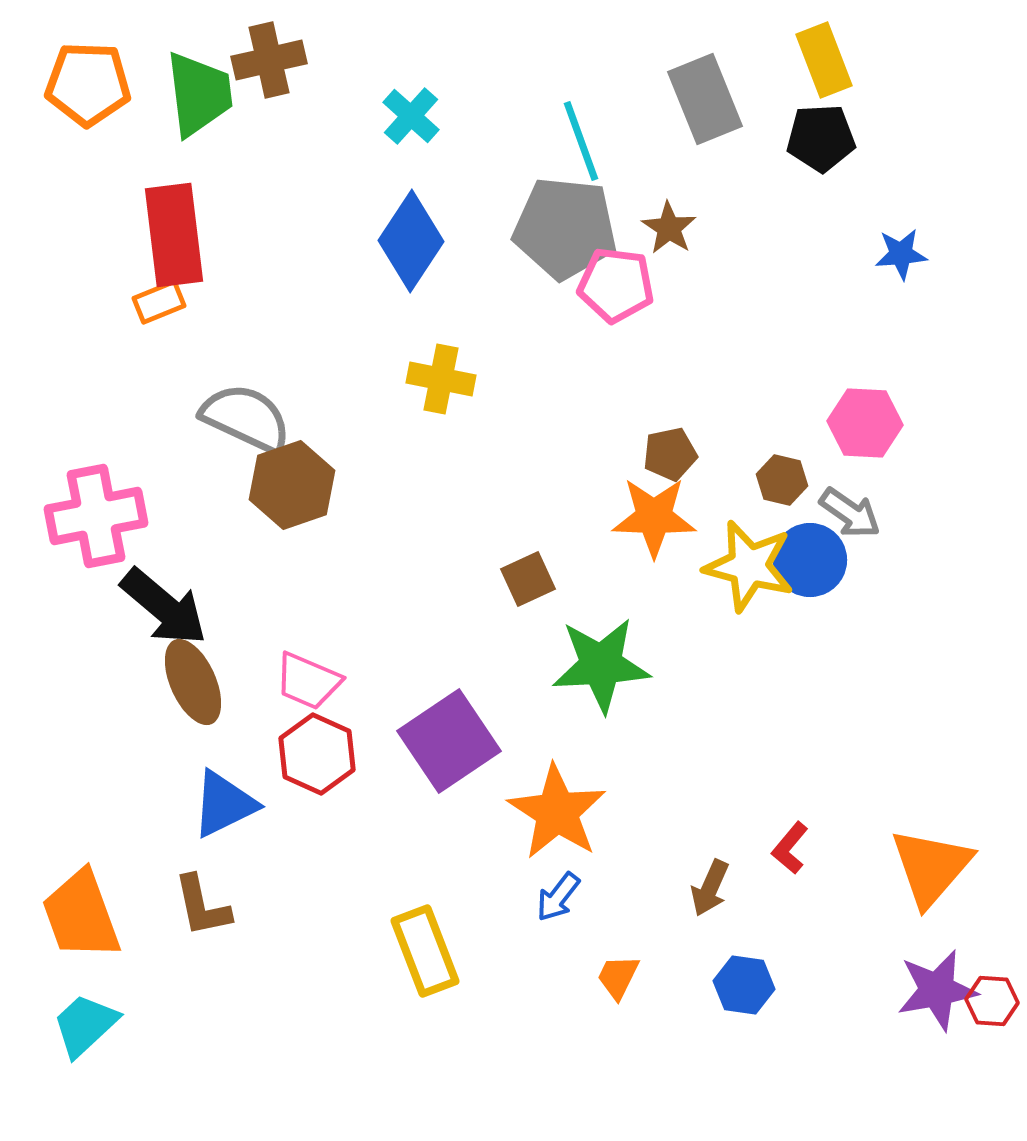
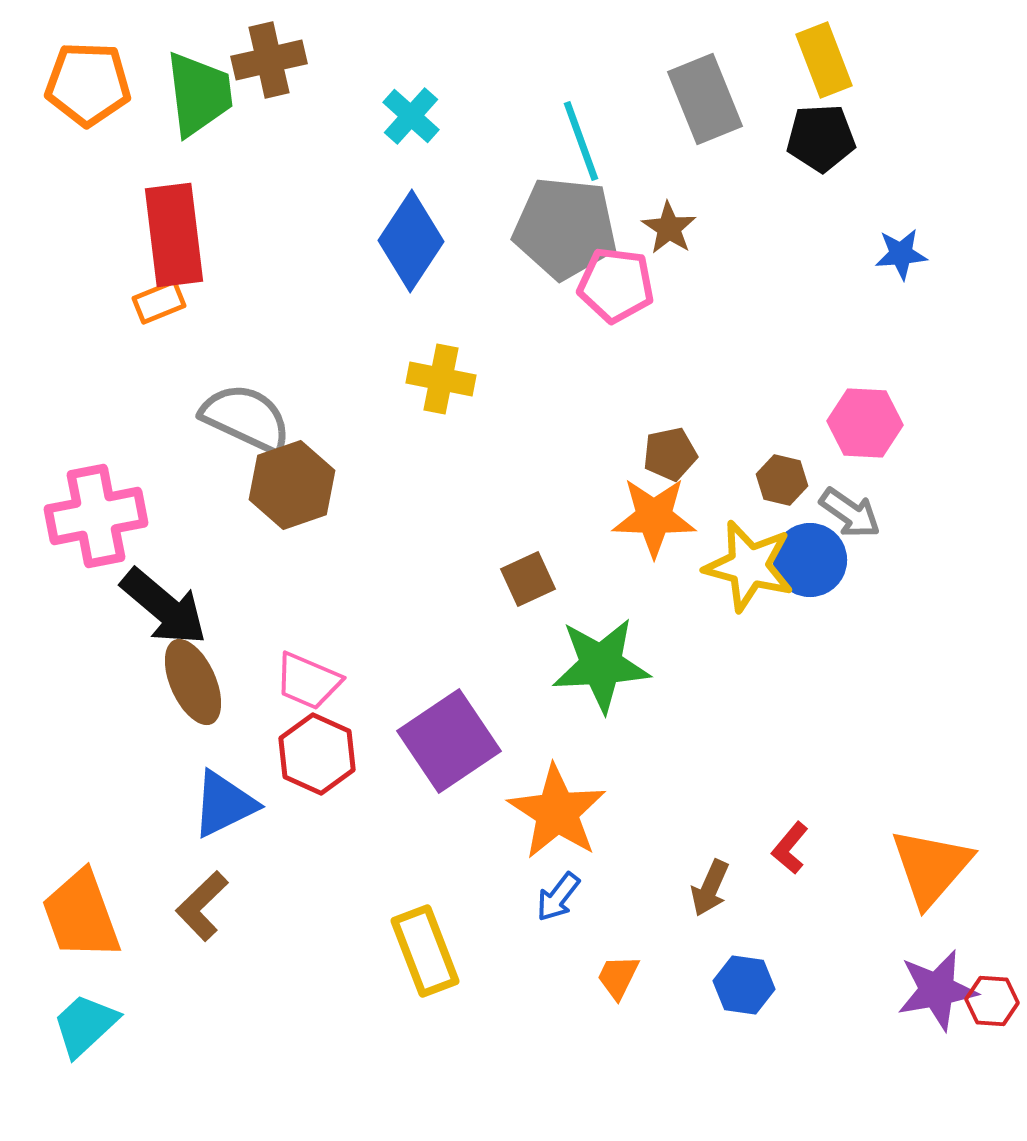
brown L-shape at (202, 906): rotated 58 degrees clockwise
